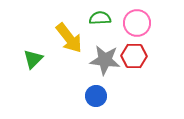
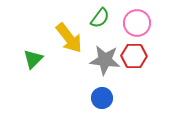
green semicircle: rotated 130 degrees clockwise
blue circle: moved 6 px right, 2 px down
